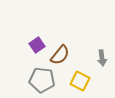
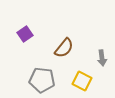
purple square: moved 12 px left, 11 px up
brown semicircle: moved 4 px right, 7 px up
yellow square: moved 2 px right
